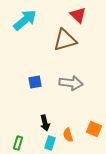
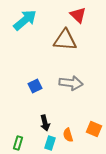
brown triangle: rotated 20 degrees clockwise
blue square: moved 4 px down; rotated 16 degrees counterclockwise
